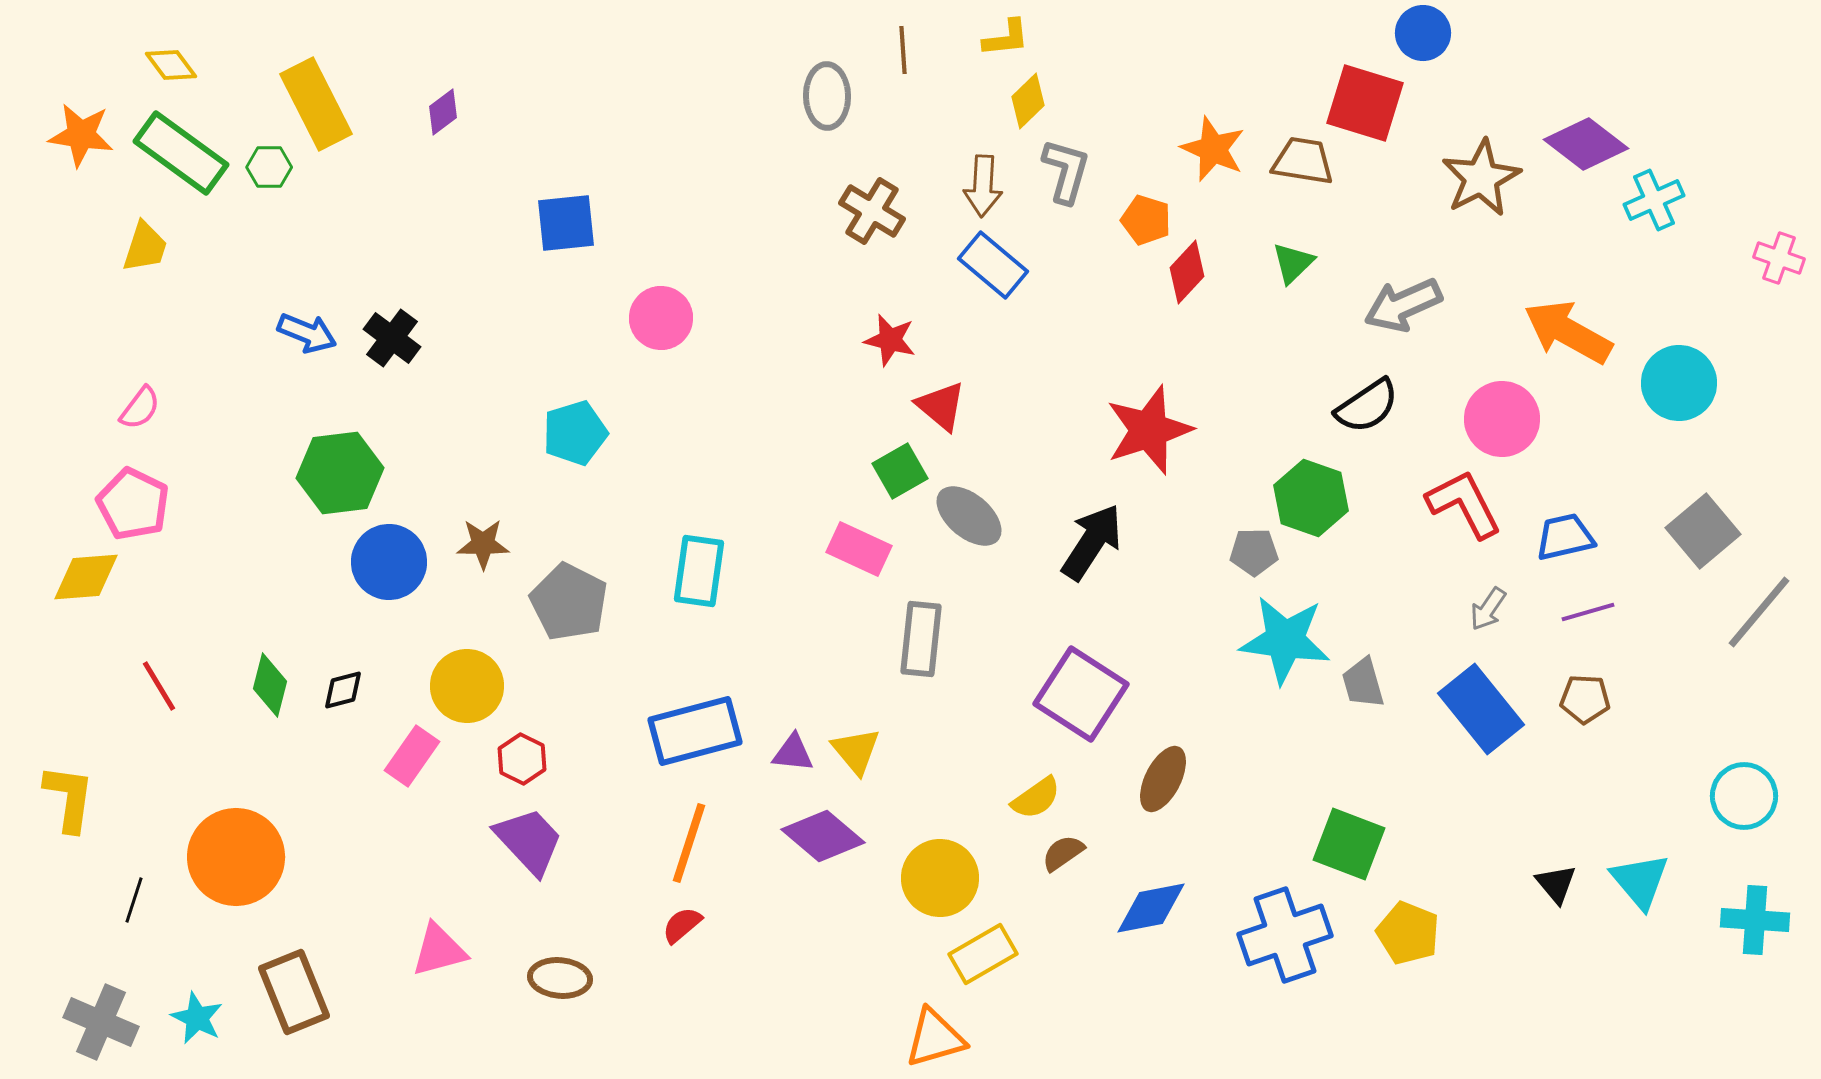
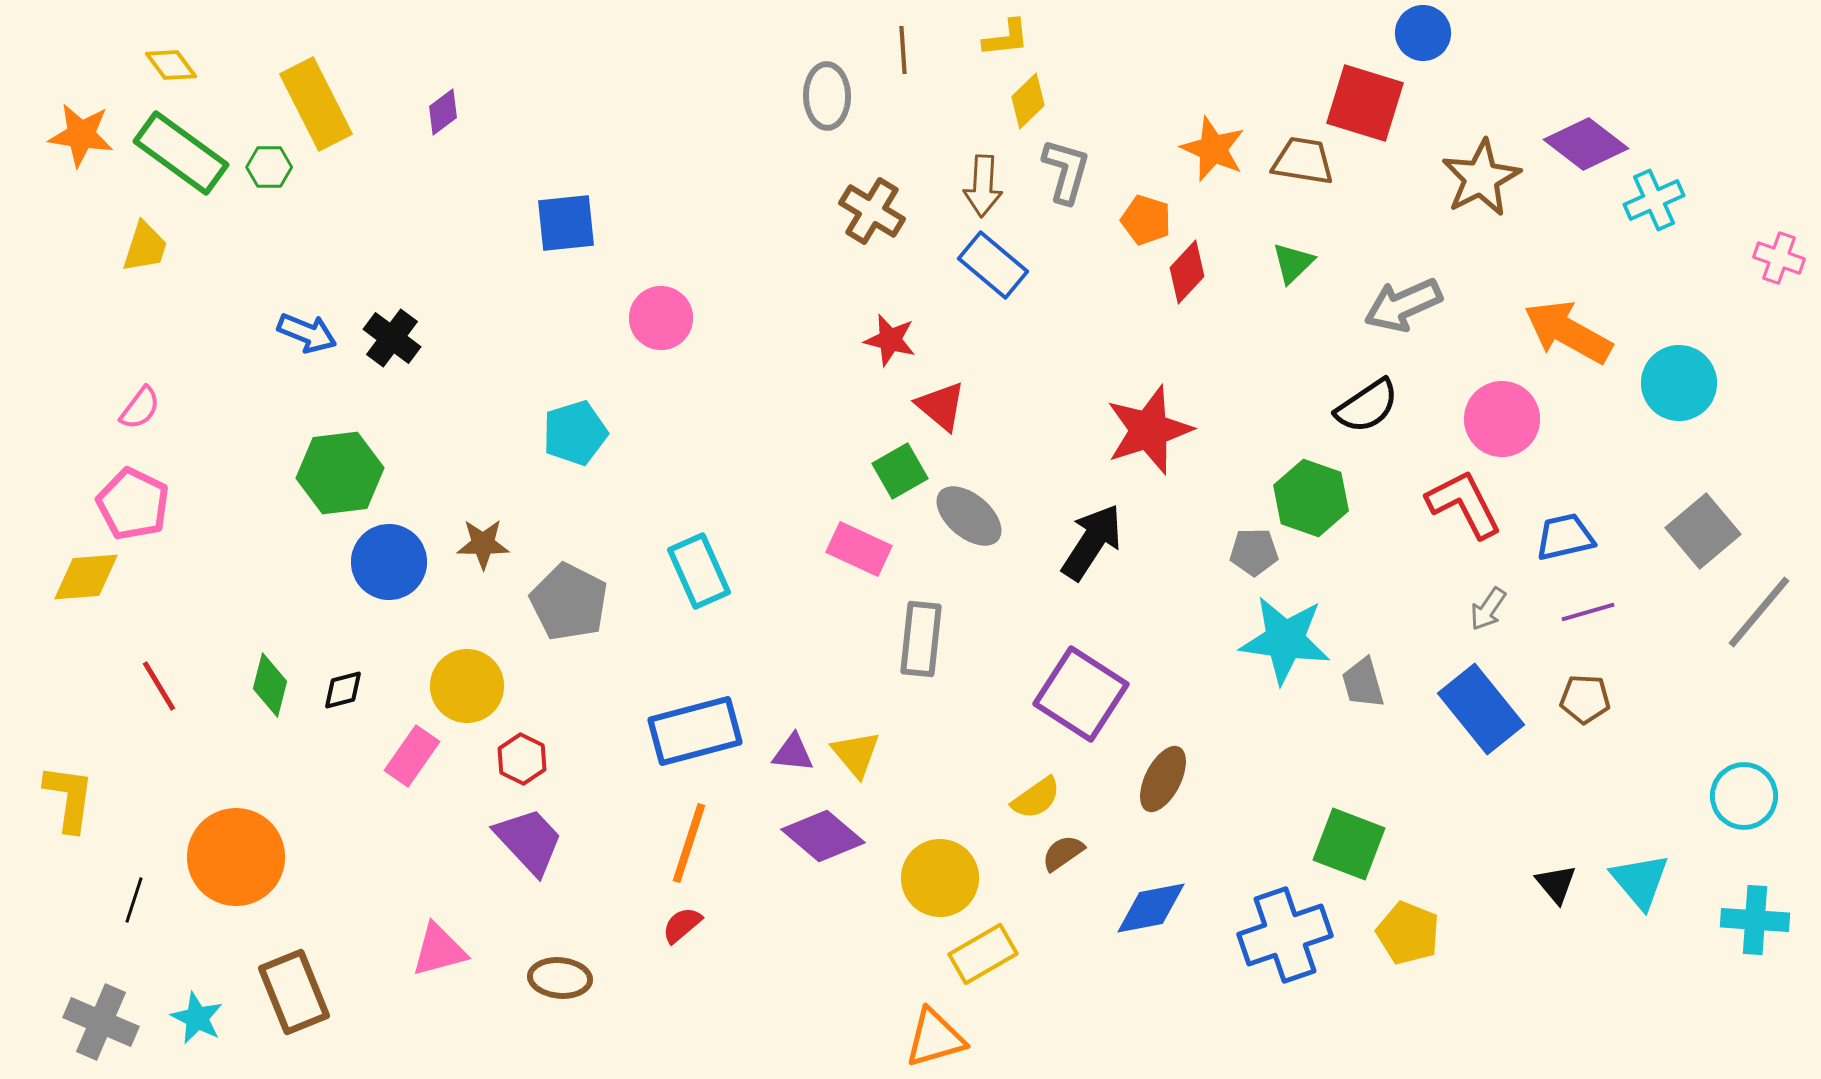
cyan rectangle at (699, 571): rotated 32 degrees counterclockwise
yellow triangle at (856, 751): moved 3 px down
